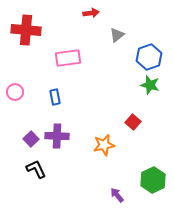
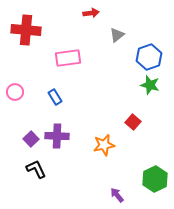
blue rectangle: rotated 21 degrees counterclockwise
green hexagon: moved 2 px right, 1 px up
